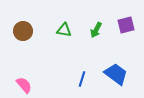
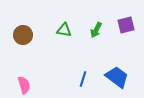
brown circle: moved 4 px down
blue trapezoid: moved 1 px right, 3 px down
blue line: moved 1 px right
pink semicircle: rotated 24 degrees clockwise
